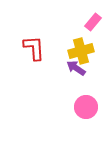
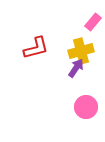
red L-shape: moved 2 px right; rotated 80 degrees clockwise
purple arrow: rotated 90 degrees clockwise
